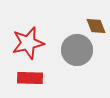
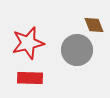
brown diamond: moved 2 px left, 1 px up
